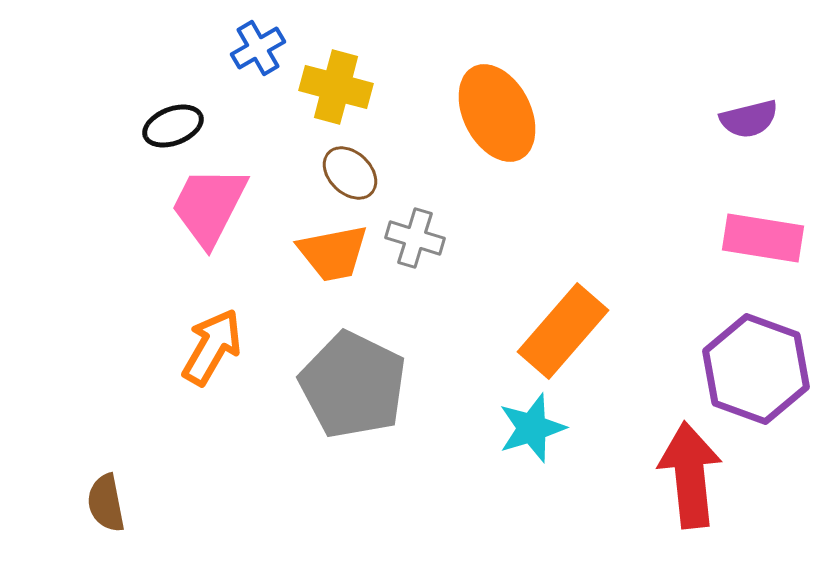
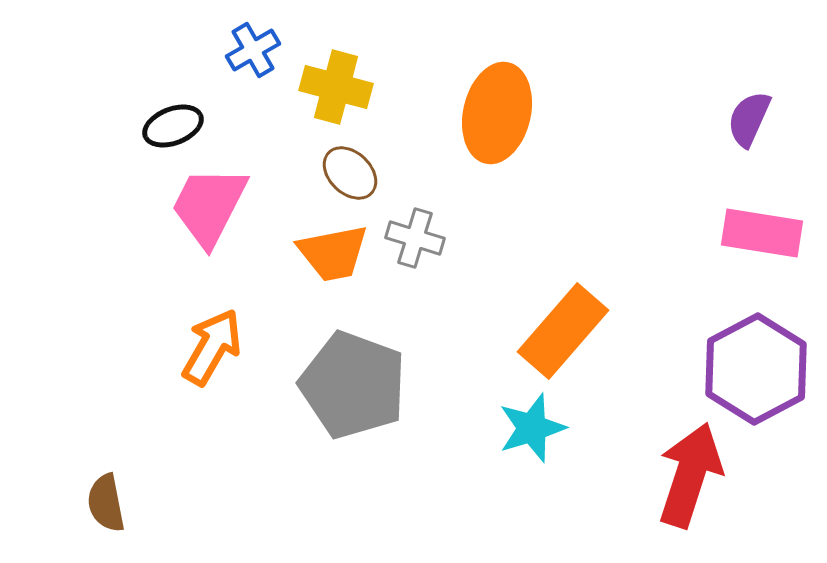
blue cross: moved 5 px left, 2 px down
orange ellipse: rotated 40 degrees clockwise
purple semicircle: rotated 128 degrees clockwise
pink rectangle: moved 1 px left, 5 px up
purple hexagon: rotated 12 degrees clockwise
gray pentagon: rotated 6 degrees counterclockwise
red arrow: rotated 24 degrees clockwise
